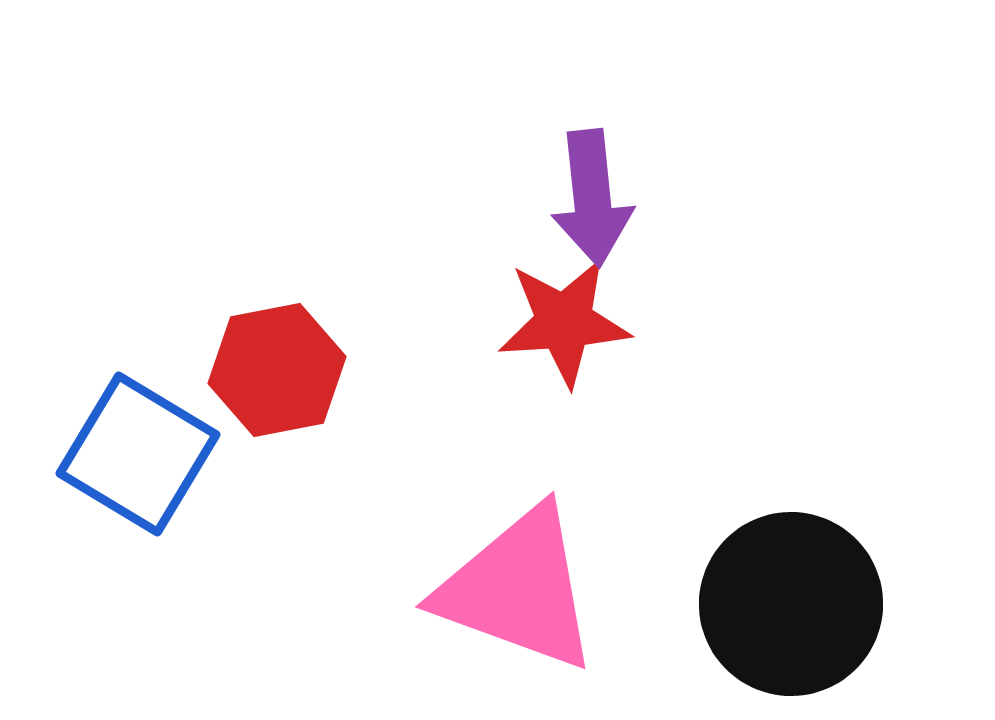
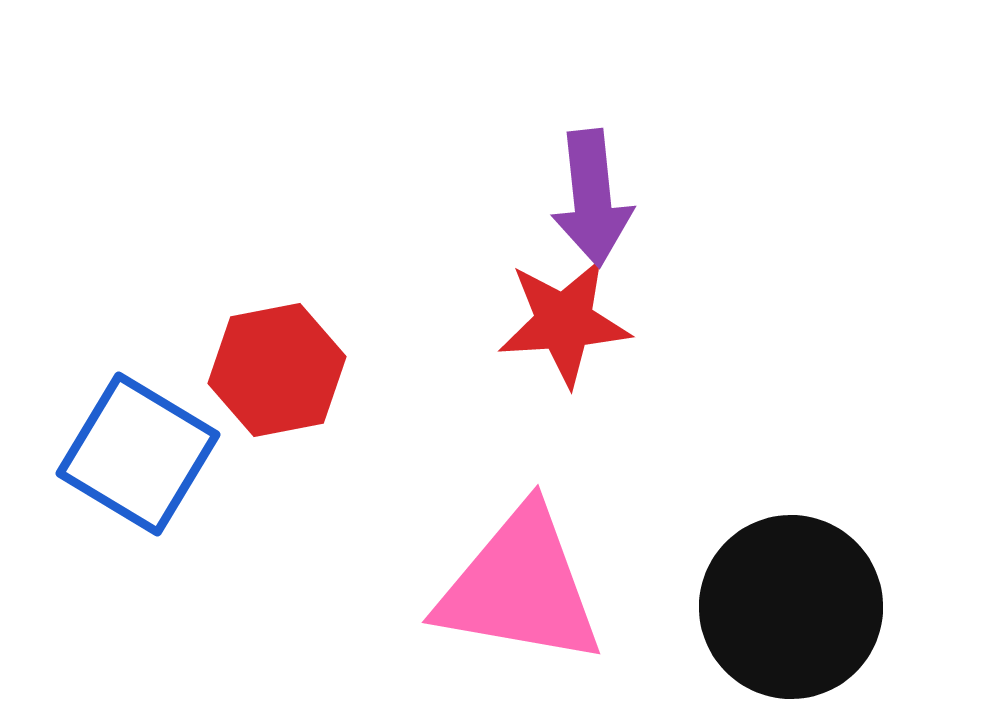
pink triangle: moved 2 px right, 2 px up; rotated 10 degrees counterclockwise
black circle: moved 3 px down
